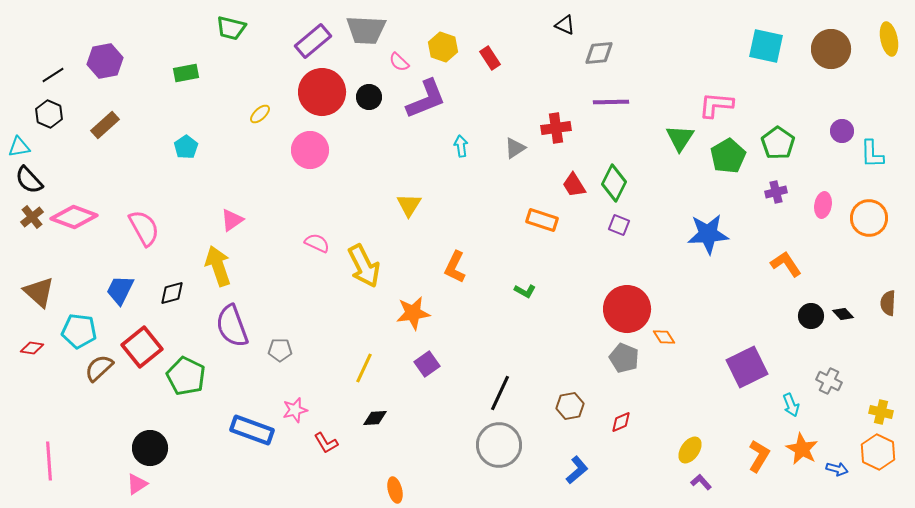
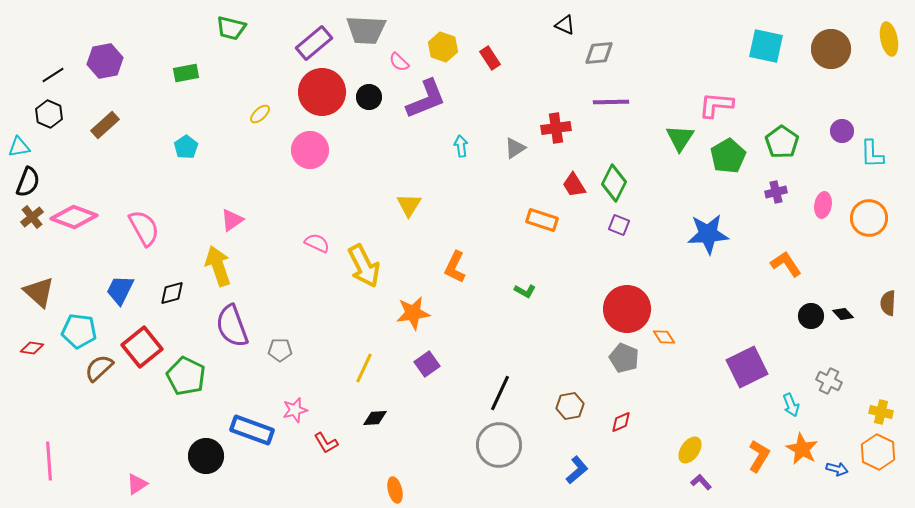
purple rectangle at (313, 41): moved 1 px right, 2 px down
green pentagon at (778, 143): moved 4 px right, 1 px up
black semicircle at (29, 180): moved 1 px left, 2 px down; rotated 116 degrees counterclockwise
black circle at (150, 448): moved 56 px right, 8 px down
